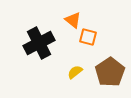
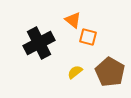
brown pentagon: rotated 8 degrees counterclockwise
